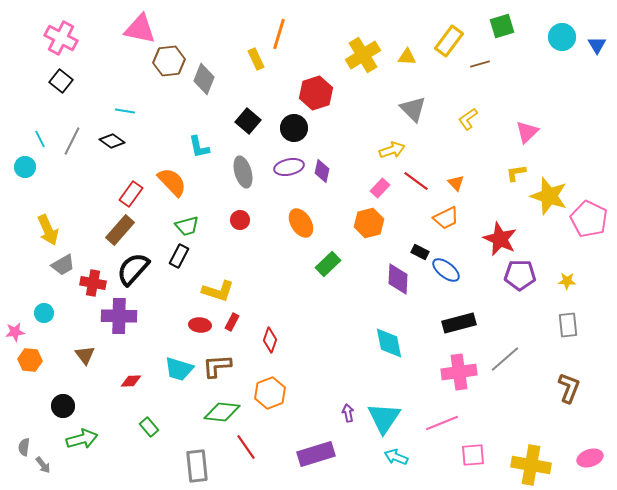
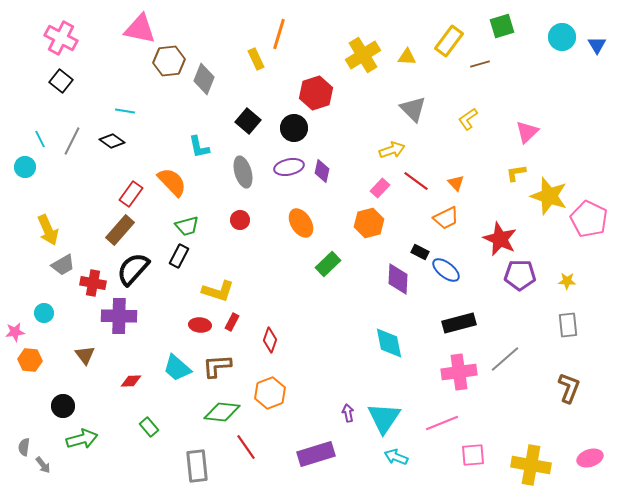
cyan trapezoid at (179, 369): moved 2 px left, 1 px up; rotated 24 degrees clockwise
